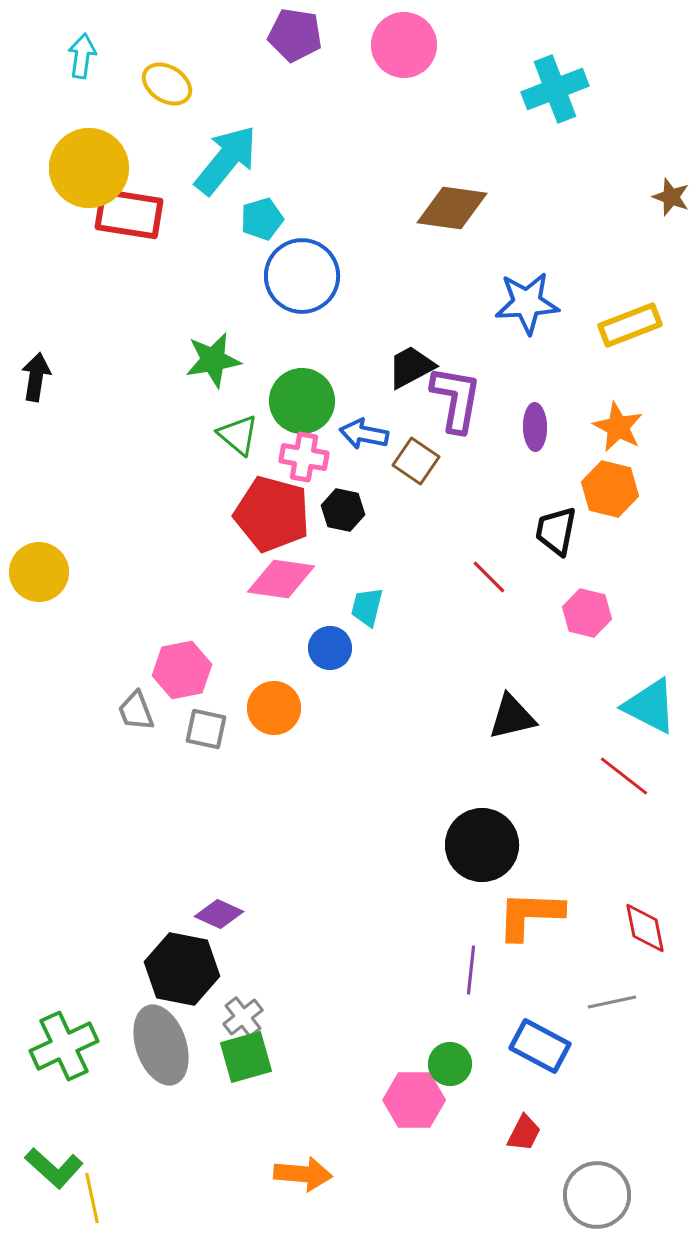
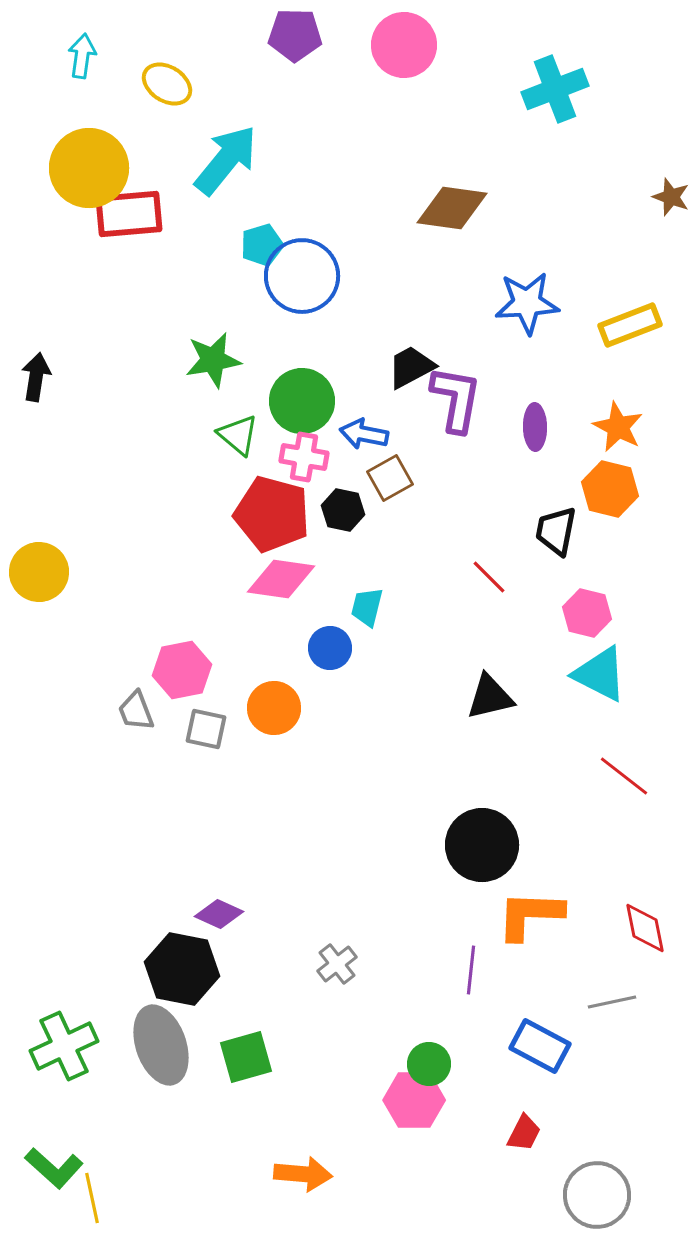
purple pentagon at (295, 35): rotated 8 degrees counterclockwise
red rectangle at (129, 214): rotated 14 degrees counterclockwise
cyan pentagon at (262, 219): moved 26 px down
brown square at (416, 461): moved 26 px left, 17 px down; rotated 27 degrees clockwise
cyan triangle at (650, 706): moved 50 px left, 32 px up
black triangle at (512, 717): moved 22 px left, 20 px up
gray cross at (243, 1017): moved 94 px right, 53 px up
green circle at (450, 1064): moved 21 px left
